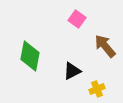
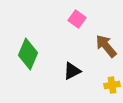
brown arrow: moved 1 px right
green diamond: moved 2 px left, 2 px up; rotated 12 degrees clockwise
yellow cross: moved 15 px right, 4 px up; rotated 14 degrees clockwise
